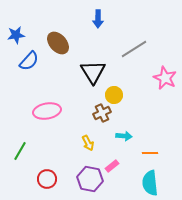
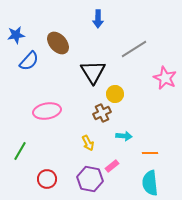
yellow circle: moved 1 px right, 1 px up
